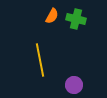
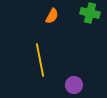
green cross: moved 14 px right, 6 px up
